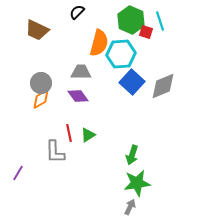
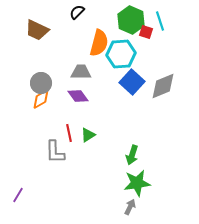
purple line: moved 22 px down
